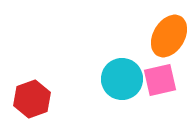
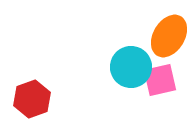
cyan circle: moved 9 px right, 12 px up
